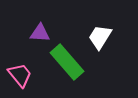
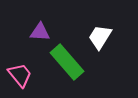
purple triangle: moved 1 px up
